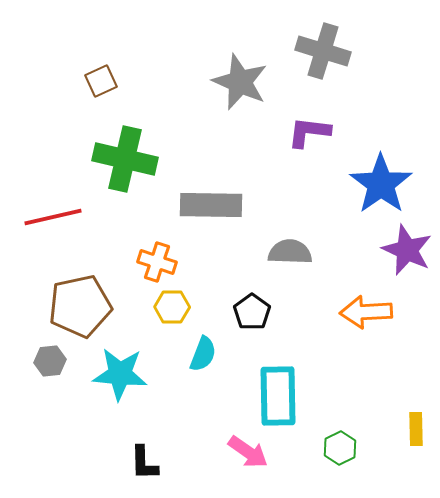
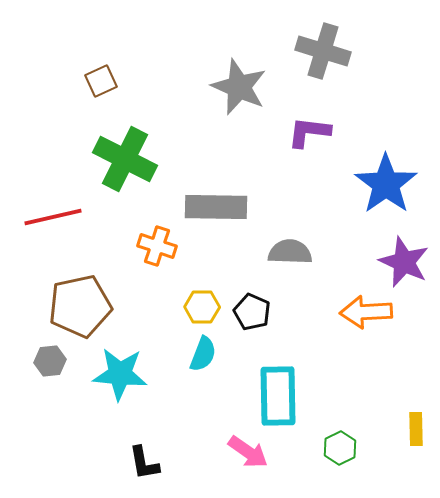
gray star: moved 1 px left, 5 px down
green cross: rotated 14 degrees clockwise
blue star: moved 5 px right
gray rectangle: moved 5 px right, 2 px down
purple star: moved 3 px left, 12 px down
orange cross: moved 16 px up
yellow hexagon: moved 30 px right
black pentagon: rotated 12 degrees counterclockwise
black L-shape: rotated 9 degrees counterclockwise
